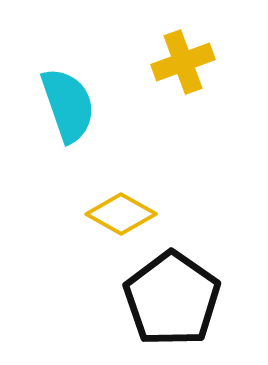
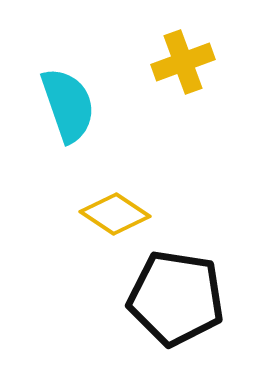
yellow diamond: moved 6 px left; rotated 4 degrees clockwise
black pentagon: moved 4 px right, 1 px up; rotated 26 degrees counterclockwise
